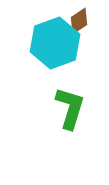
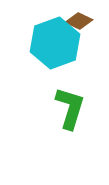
brown diamond: rotated 60 degrees clockwise
